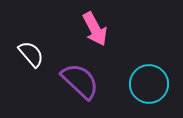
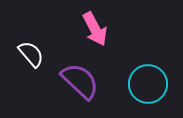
cyan circle: moved 1 px left
